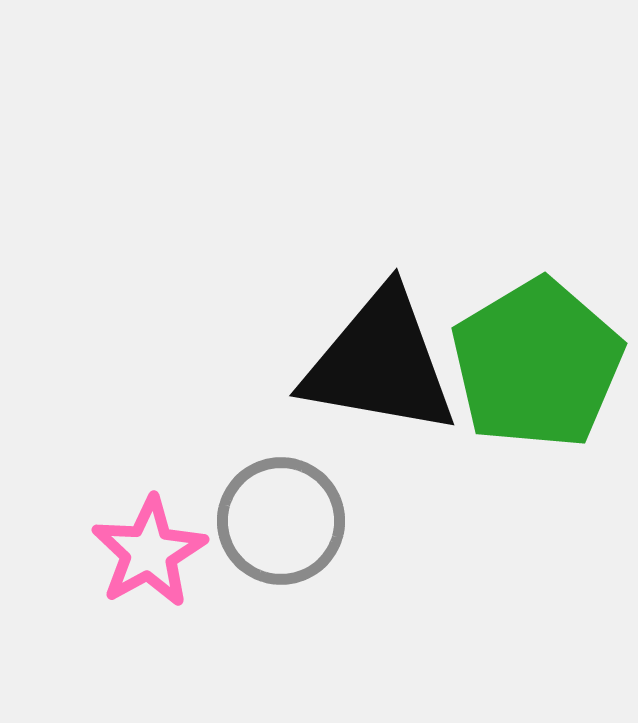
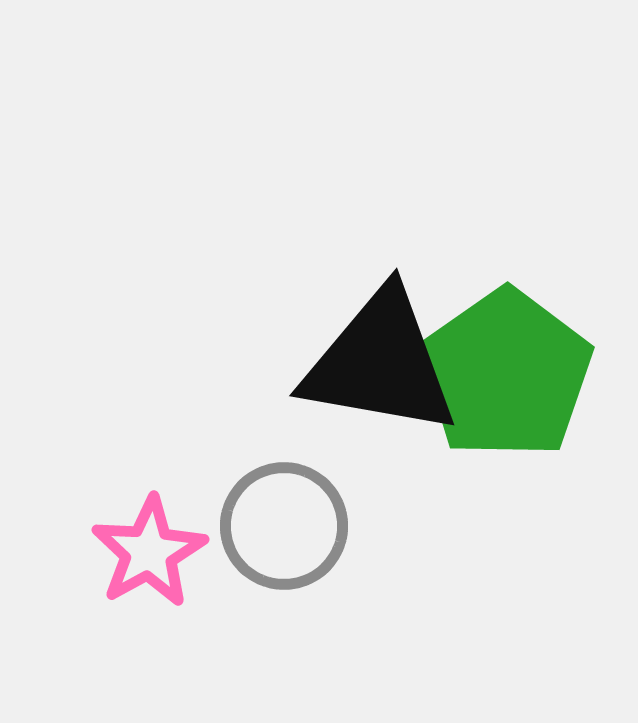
green pentagon: moved 31 px left, 10 px down; rotated 4 degrees counterclockwise
gray circle: moved 3 px right, 5 px down
